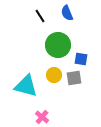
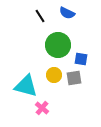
blue semicircle: rotated 42 degrees counterclockwise
pink cross: moved 9 px up
